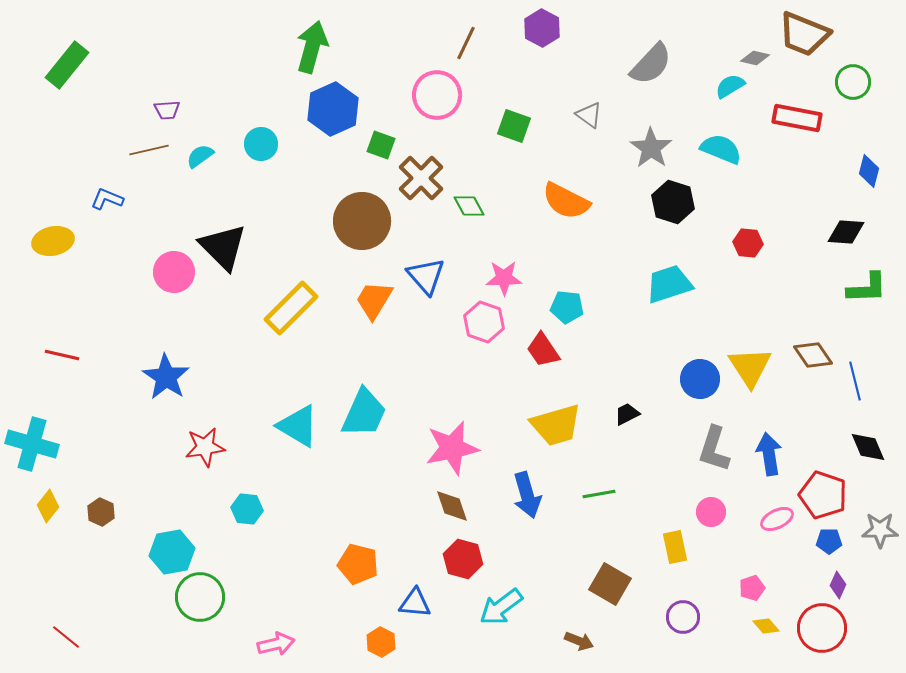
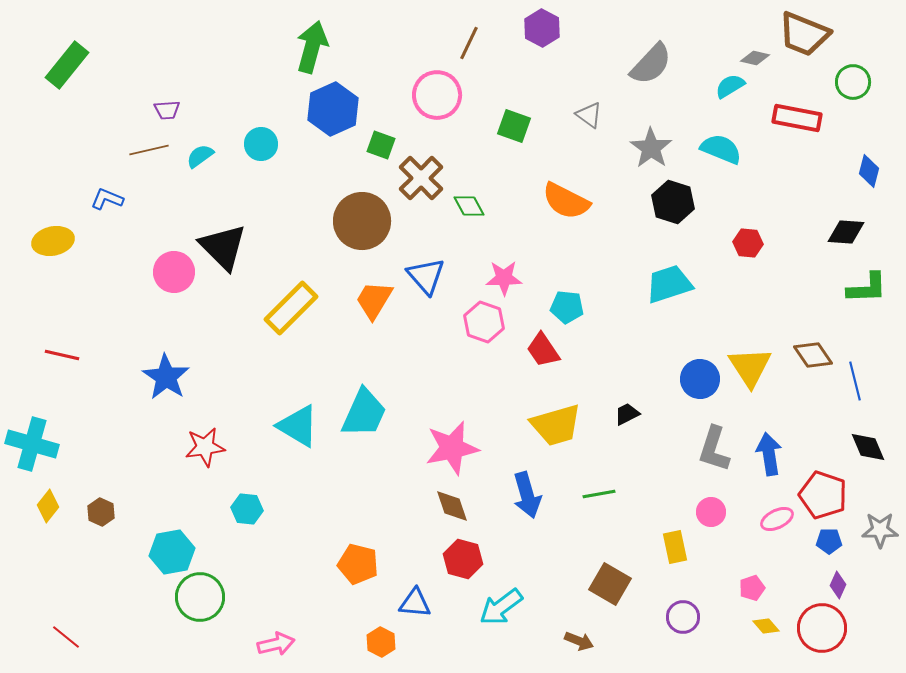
brown line at (466, 43): moved 3 px right
